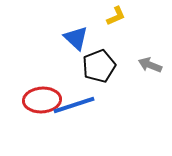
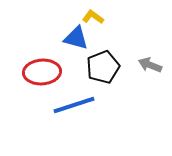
yellow L-shape: moved 23 px left, 1 px down; rotated 120 degrees counterclockwise
blue triangle: rotated 28 degrees counterclockwise
black pentagon: moved 4 px right, 1 px down
red ellipse: moved 28 px up
